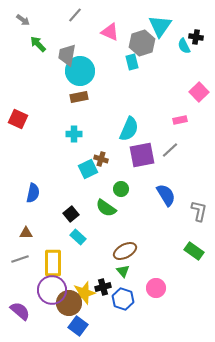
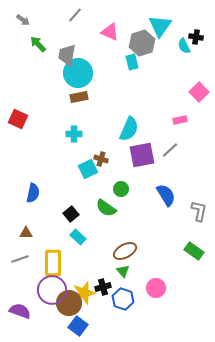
cyan circle at (80, 71): moved 2 px left, 2 px down
purple semicircle at (20, 311): rotated 20 degrees counterclockwise
